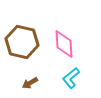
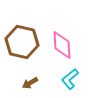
pink diamond: moved 2 px left, 1 px down
cyan L-shape: moved 1 px left, 1 px down
